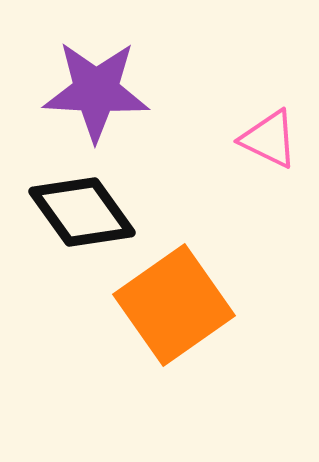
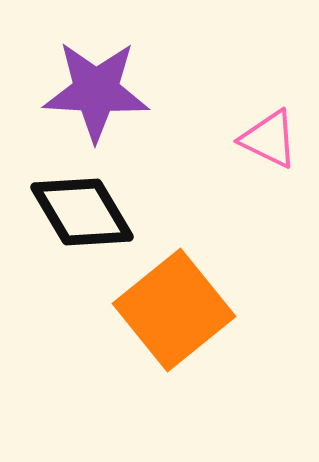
black diamond: rotated 5 degrees clockwise
orange square: moved 5 px down; rotated 4 degrees counterclockwise
